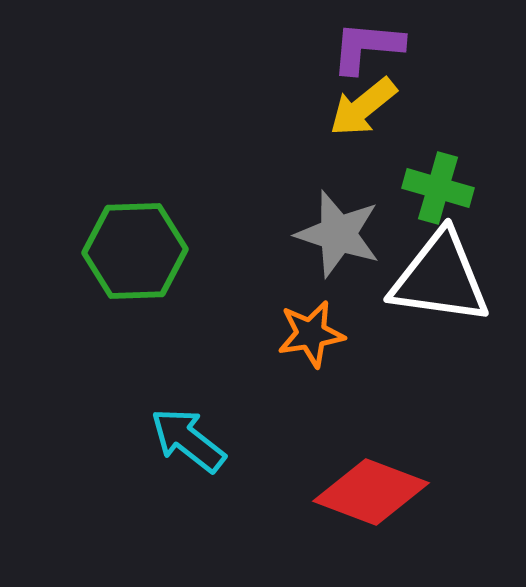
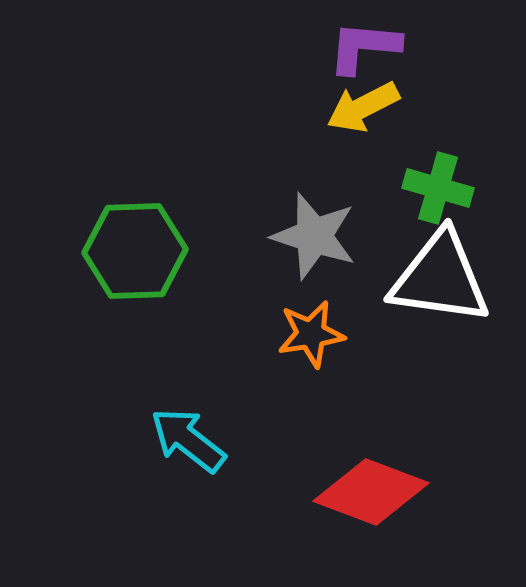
purple L-shape: moved 3 px left
yellow arrow: rotated 12 degrees clockwise
gray star: moved 24 px left, 2 px down
